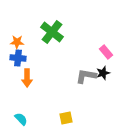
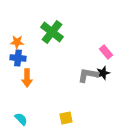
gray L-shape: moved 2 px right, 1 px up
